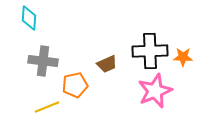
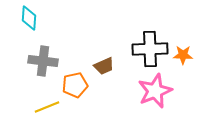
black cross: moved 2 px up
orange star: moved 2 px up
brown trapezoid: moved 3 px left, 2 px down
